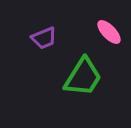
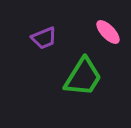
pink ellipse: moved 1 px left
